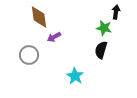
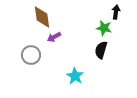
brown diamond: moved 3 px right
gray circle: moved 2 px right
